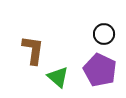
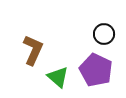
brown L-shape: rotated 16 degrees clockwise
purple pentagon: moved 4 px left
